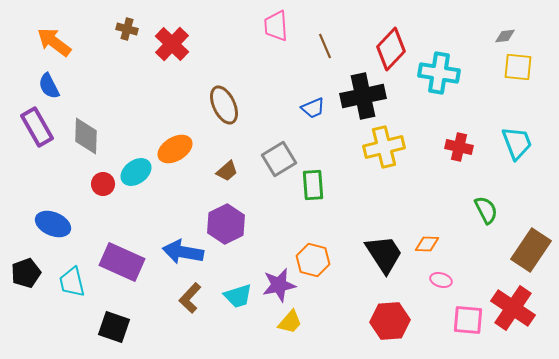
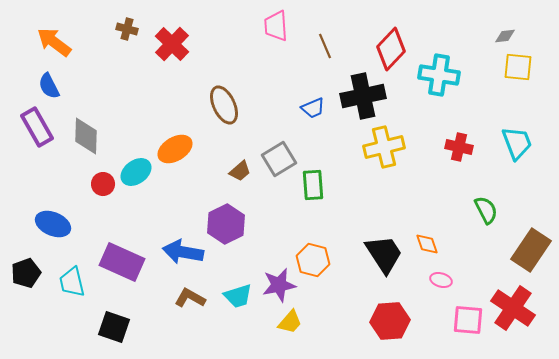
cyan cross at (439, 73): moved 2 px down
brown trapezoid at (227, 171): moved 13 px right
orange diamond at (427, 244): rotated 70 degrees clockwise
brown L-shape at (190, 298): rotated 76 degrees clockwise
